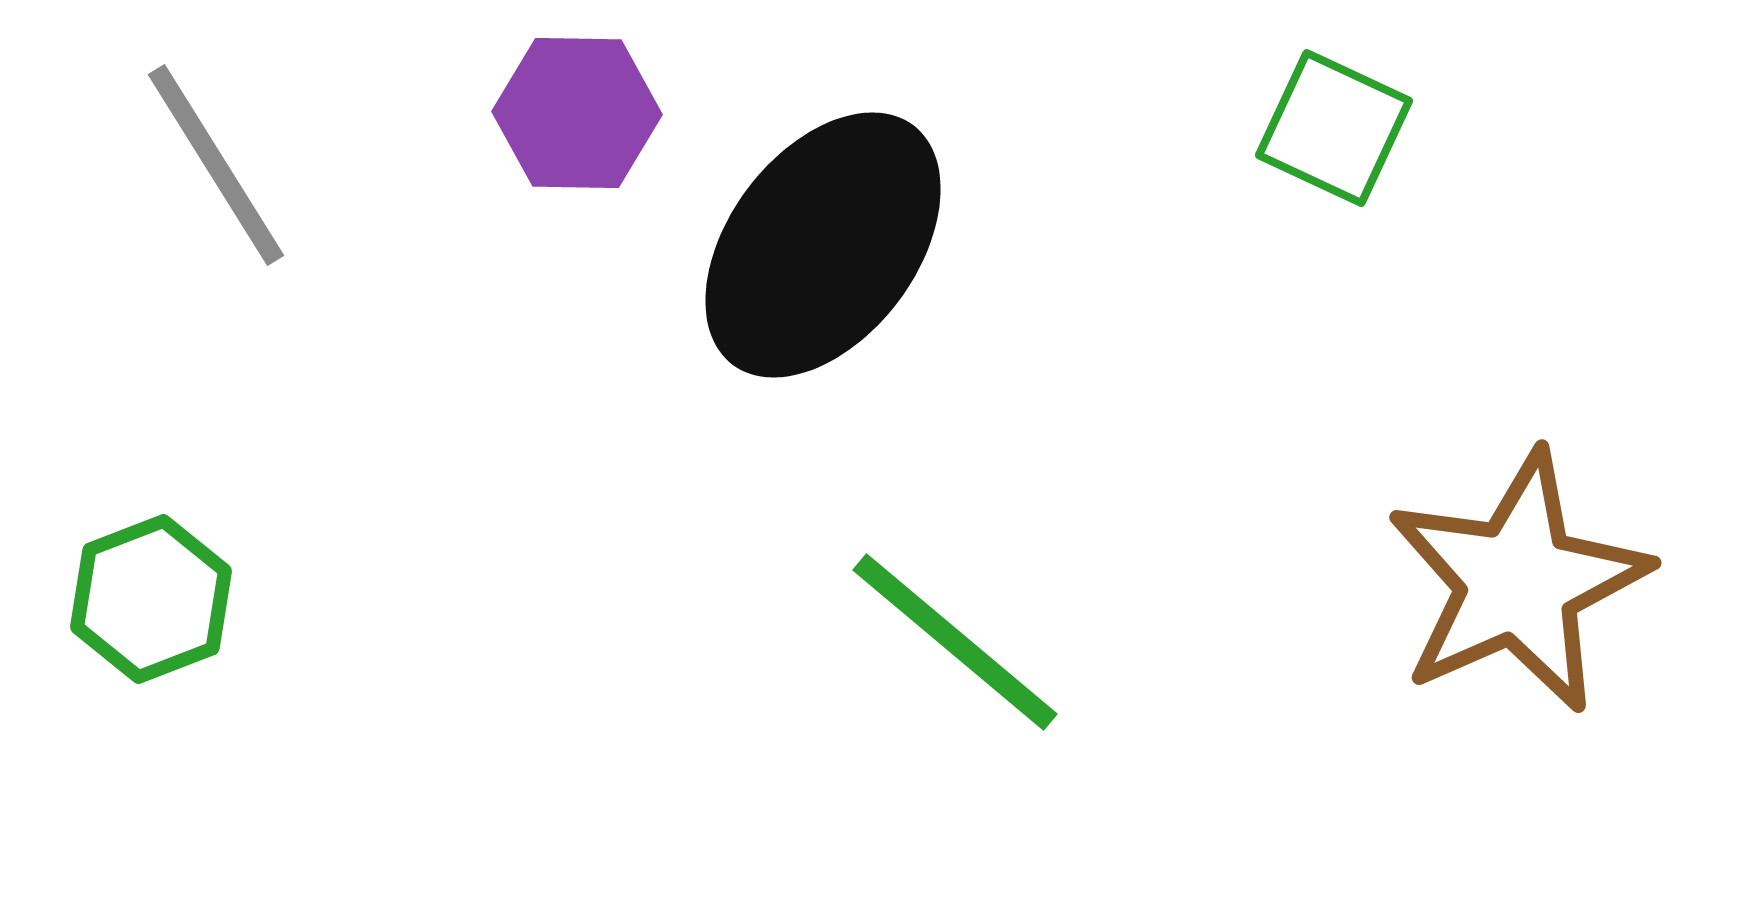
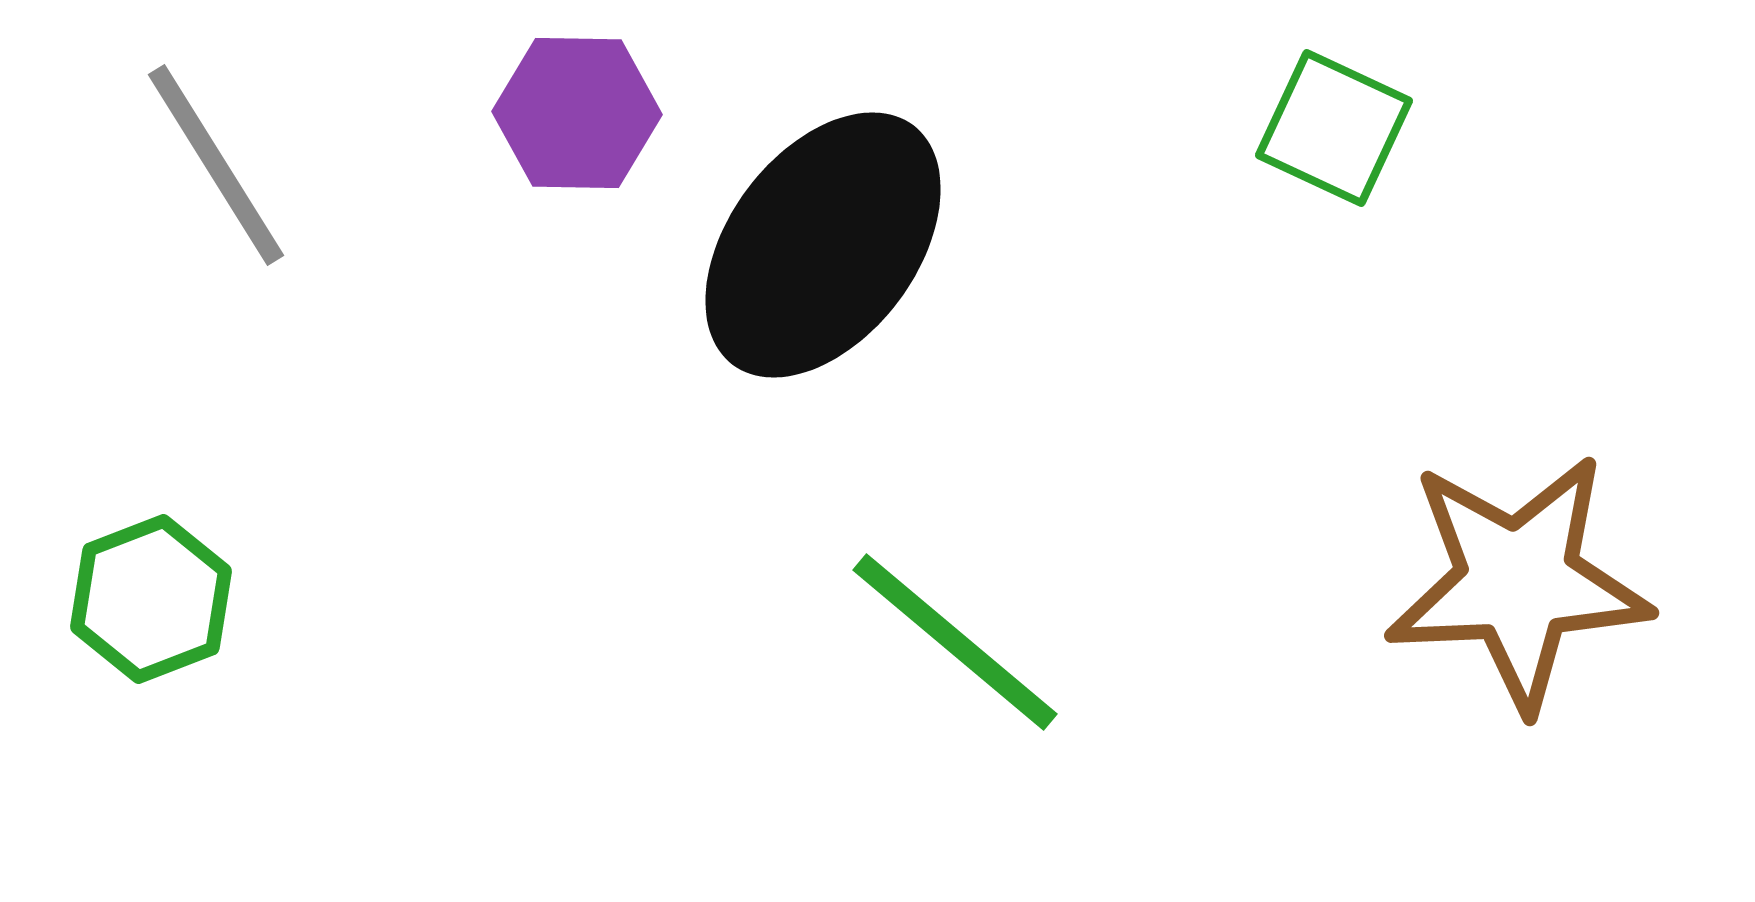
brown star: rotated 21 degrees clockwise
